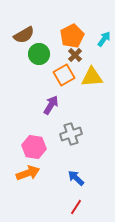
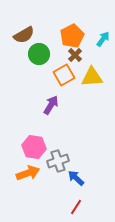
cyan arrow: moved 1 px left
gray cross: moved 13 px left, 27 px down
